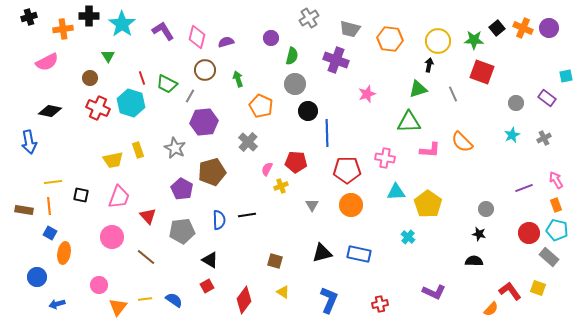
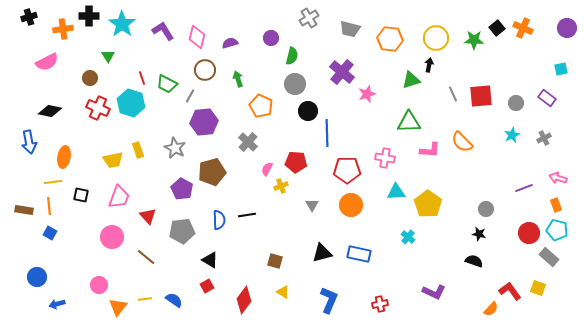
purple circle at (549, 28): moved 18 px right
yellow circle at (438, 41): moved 2 px left, 3 px up
purple semicircle at (226, 42): moved 4 px right, 1 px down
purple cross at (336, 60): moved 6 px right, 12 px down; rotated 20 degrees clockwise
red square at (482, 72): moved 1 px left, 24 px down; rotated 25 degrees counterclockwise
cyan square at (566, 76): moved 5 px left, 7 px up
green triangle at (418, 89): moved 7 px left, 9 px up
pink arrow at (556, 180): moved 2 px right, 2 px up; rotated 42 degrees counterclockwise
orange ellipse at (64, 253): moved 96 px up
black semicircle at (474, 261): rotated 18 degrees clockwise
